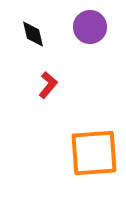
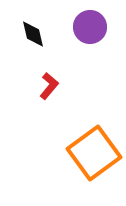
red L-shape: moved 1 px right, 1 px down
orange square: rotated 32 degrees counterclockwise
